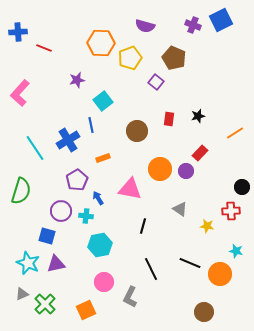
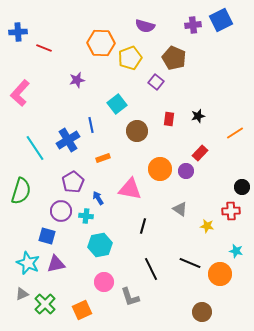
purple cross at (193, 25): rotated 28 degrees counterclockwise
cyan square at (103, 101): moved 14 px right, 3 px down
purple pentagon at (77, 180): moved 4 px left, 2 px down
gray L-shape at (130, 297): rotated 45 degrees counterclockwise
orange square at (86, 310): moved 4 px left
brown circle at (204, 312): moved 2 px left
